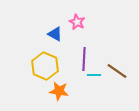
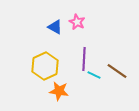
blue triangle: moved 7 px up
yellow hexagon: rotated 12 degrees clockwise
cyan line: rotated 24 degrees clockwise
